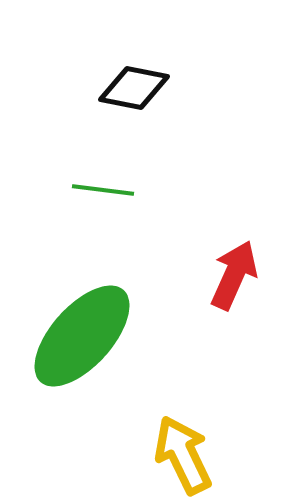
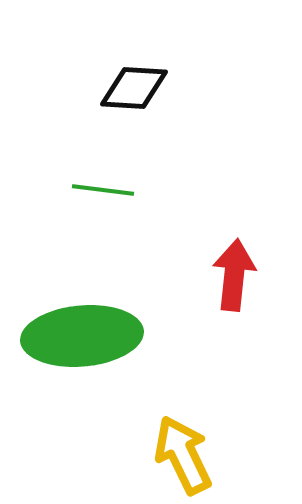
black diamond: rotated 8 degrees counterclockwise
red arrow: rotated 18 degrees counterclockwise
green ellipse: rotated 43 degrees clockwise
